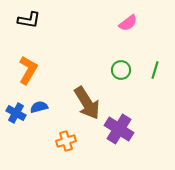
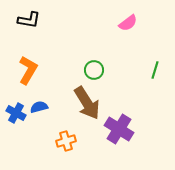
green circle: moved 27 px left
